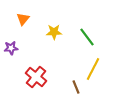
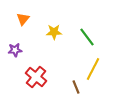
purple star: moved 4 px right, 2 px down
